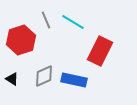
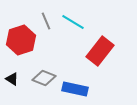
gray line: moved 1 px down
red rectangle: rotated 12 degrees clockwise
gray diamond: moved 2 px down; rotated 45 degrees clockwise
blue rectangle: moved 1 px right, 9 px down
